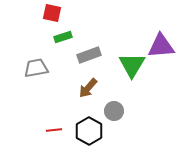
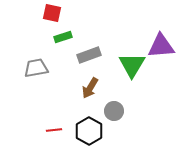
brown arrow: moved 2 px right; rotated 10 degrees counterclockwise
